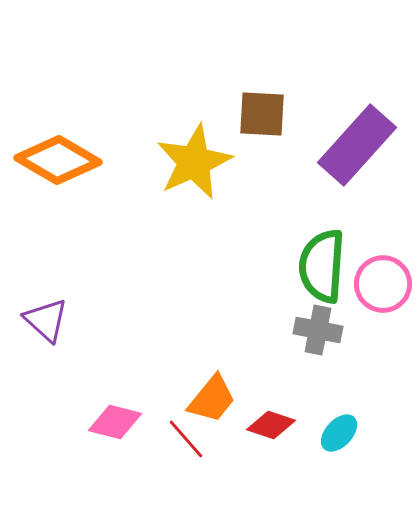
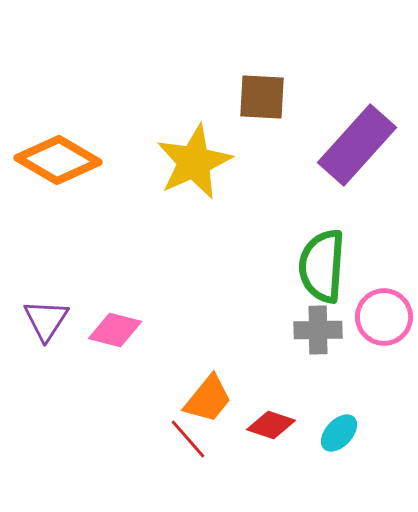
brown square: moved 17 px up
pink circle: moved 1 px right, 33 px down
purple triangle: rotated 21 degrees clockwise
gray cross: rotated 12 degrees counterclockwise
orange trapezoid: moved 4 px left
pink diamond: moved 92 px up
red line: moved 2 px right
